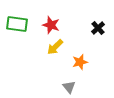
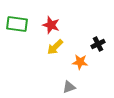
black cross: moved 16 px down; rotated 16 degrees clockwise
orange star: rotated 21 degrees clockwise
gray triangle: rotated 48 degrees clockwise
